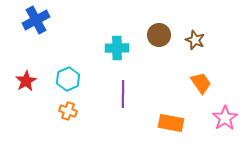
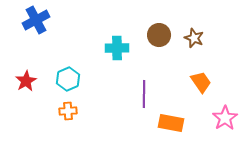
brown star: moved 1 px left, 2 px up
orange trapezoid: moved 1 px up
purple line: moved 21 px right
orange cross: rotated 24 degrees counterclockwise
